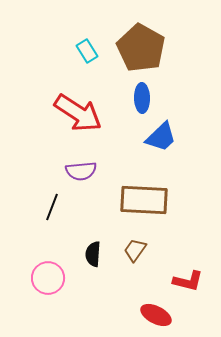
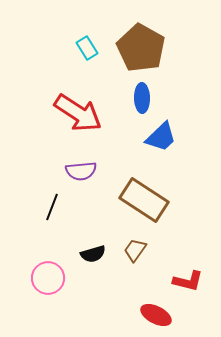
cyan rectangle: moved 3 px up
brown rectangle: rotated 30 degrees clockwise
black semicircle: rotated 110 degrees counterclockwise
